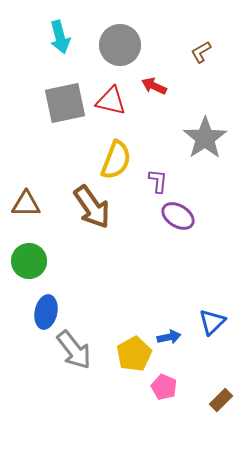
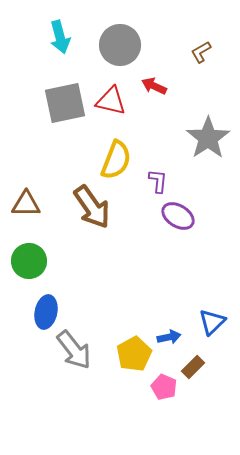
gray star: moved 3 px right
brown rectangle: moved 28 px left, 33 px up
